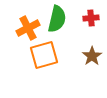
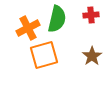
red cross: moved 3 px up
